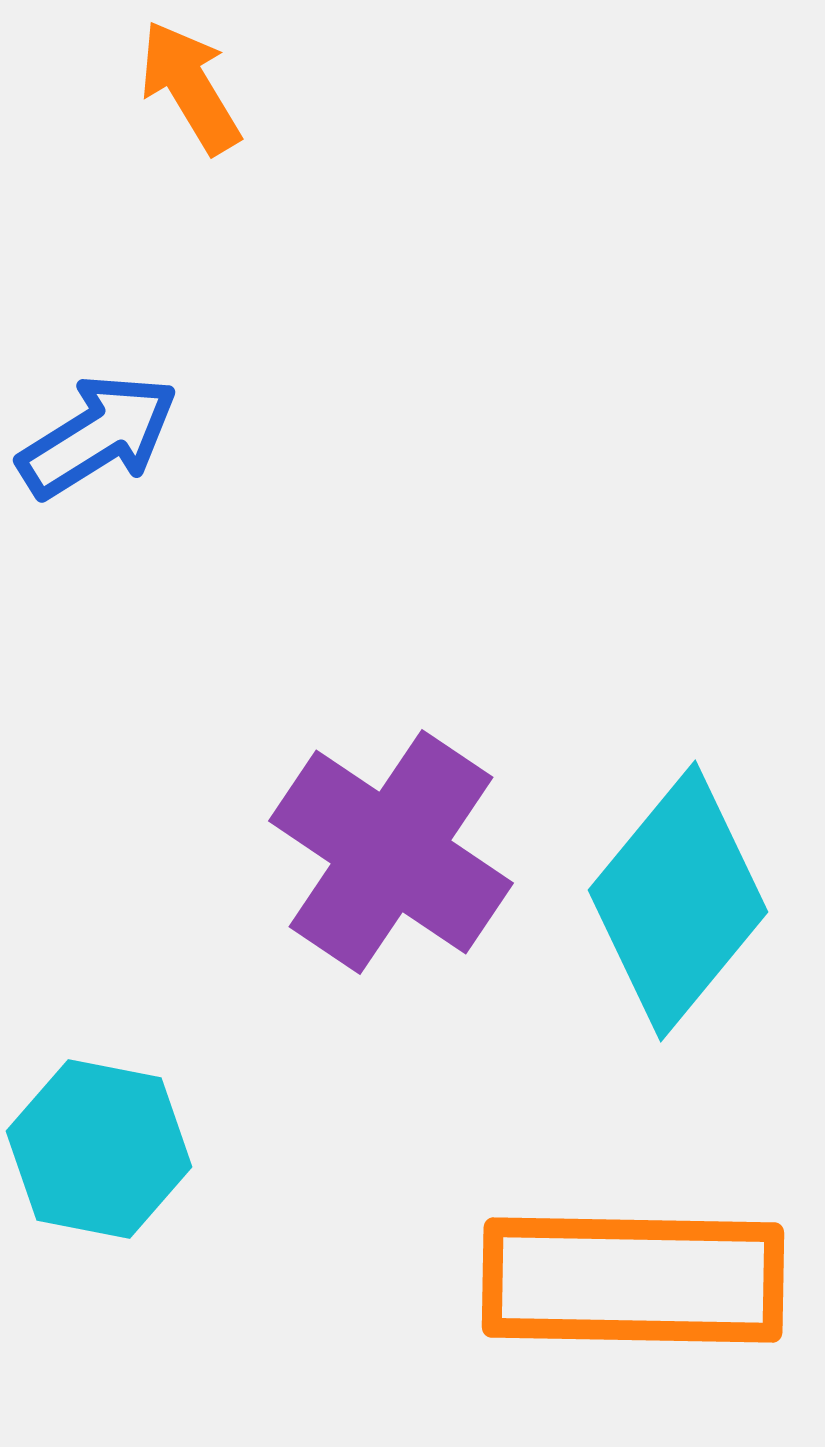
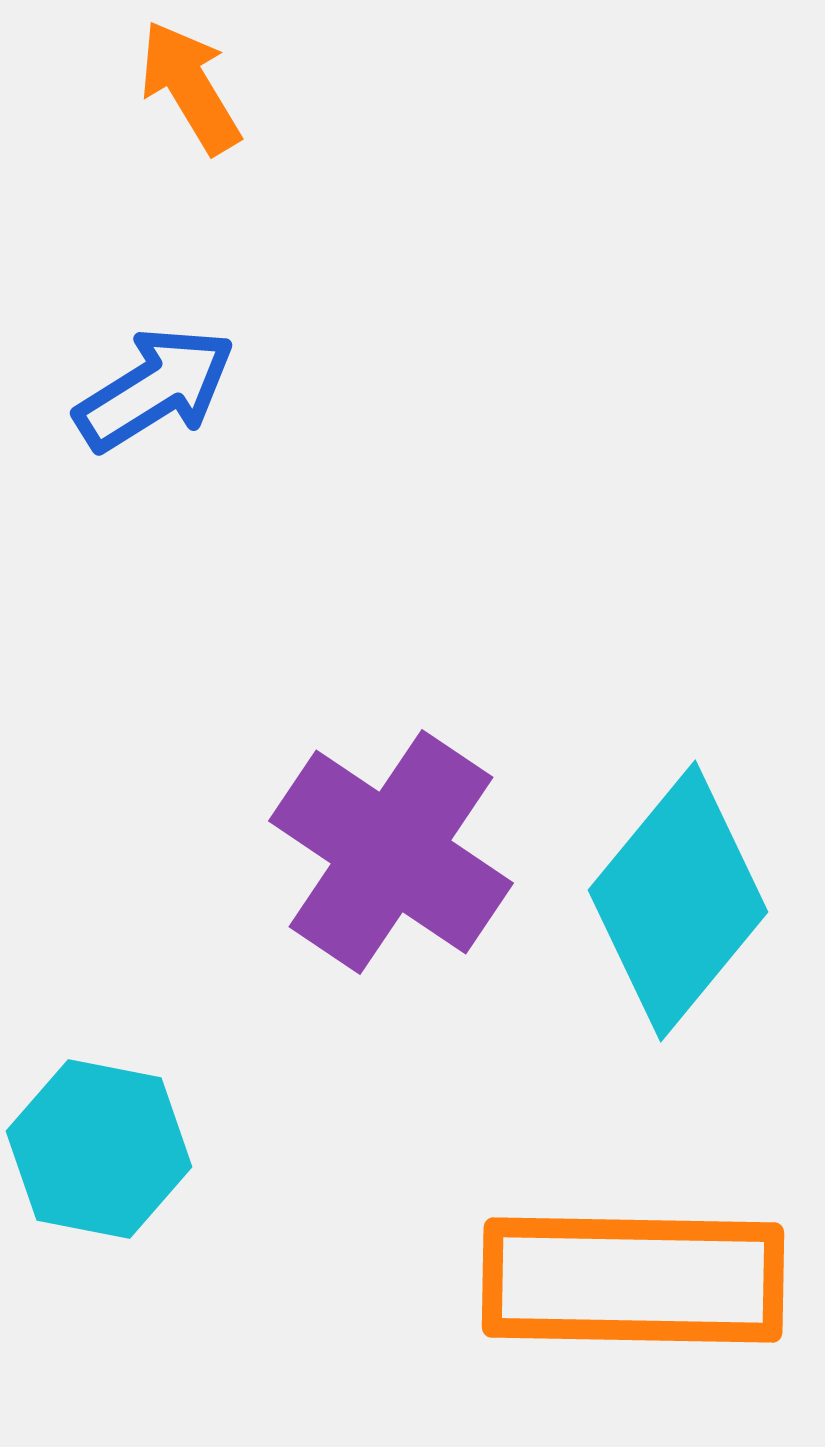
blue arrow: moved 57 px right, 47 px up
